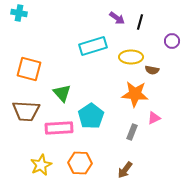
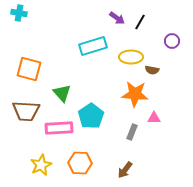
black line: rotated 14 degrees clockwise
pink triangle: rotated 24 degrees clockwise
